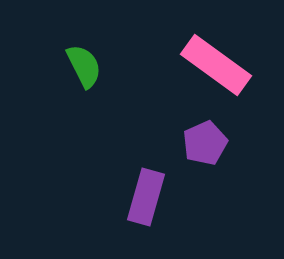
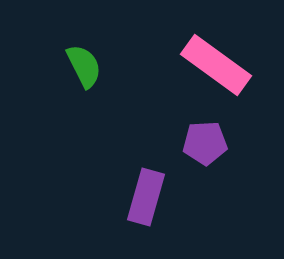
purple pentagon: rotated 21 degrees clockwise
